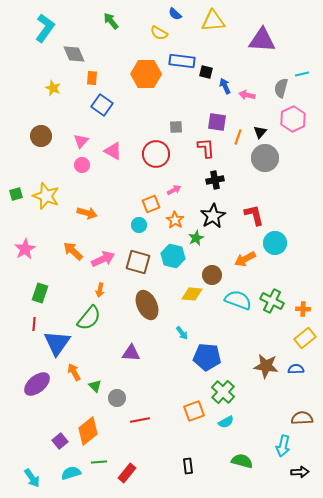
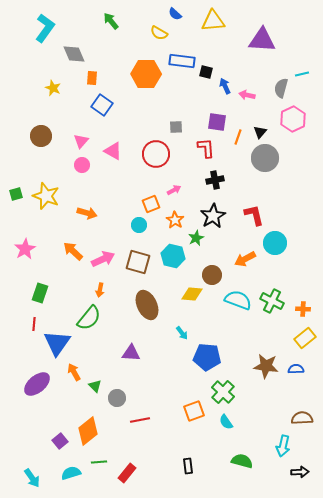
cyan semicircle at (226, 422): rotated 84 degrees clockwise
